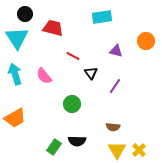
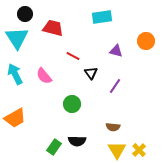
cyan arrow: rotated 10 degrees counterclockwise
